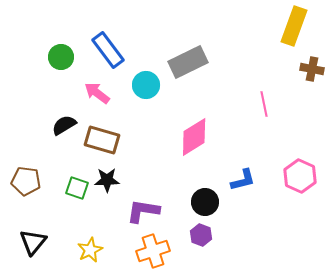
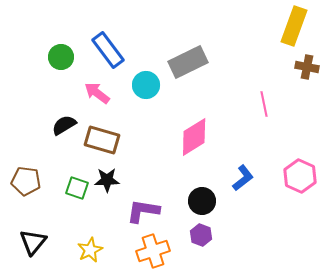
brown cross: moved 5 px left, 2 px up
blue L-shape: moved 2 px up; rotated 24 degrees counterclockwise
black circle: moved 3 px left, 1 px up
